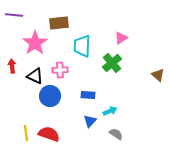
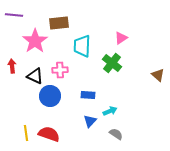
pink star: moved 2 px up
green cross: rotated 12 degrees counterclockwise
